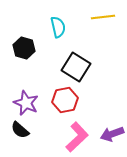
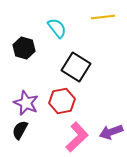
cyan semicircle: moved 1 px left, 1 px down; rotated 25 degrees counterclockwise
red hexagon: moved 3 px left, 1 px down
black semicircle: rotated 78 degrees clockwise
purple arrow: moved 1 px left, 2 px up
